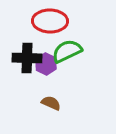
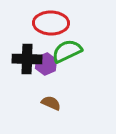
red ellipse: moved 1 px right, 2 px down
black cross: moved 1 px down
purple hexagon: rotated 10 degrees clockwise
